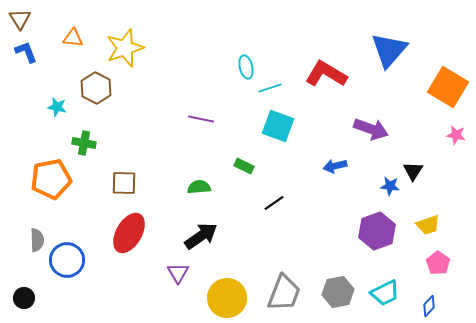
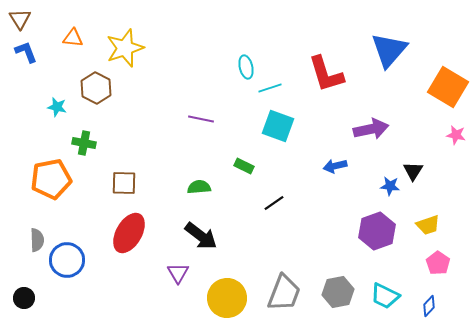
red L-shape: rotated 138 degrees counterclockwise
purple arrow: rotated 32 degrees counterclockwise
black arrow: rotated 72 degrees clockwise
cyan trapezoid: moved 3 px down; rotated 52 degrees clockwise
